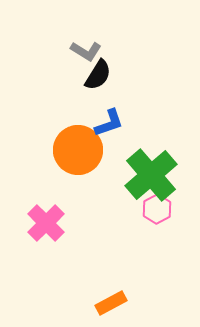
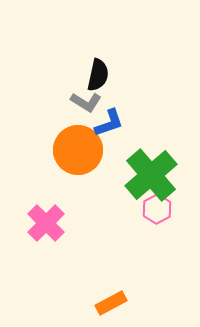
gray L-shape: moved 51 px down
black semicircle: rotated 20 degrees counterclockwise
